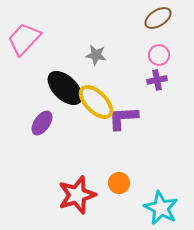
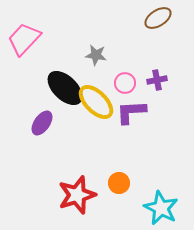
pink circle: moved 34 px left, 28 px down
purple L-shape: moved 8 px right, 6 px up
